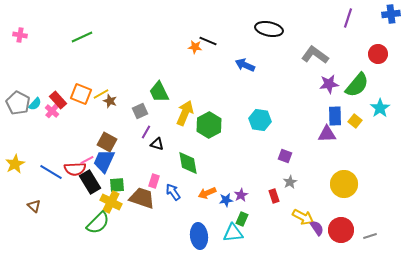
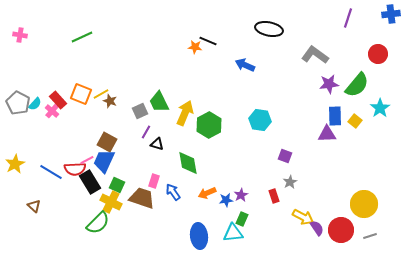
green trapezoid at (159, 92): moved 10 px down
yellow circle at (344, 184): moved 20 px right, 20 px down
green square at (117, 185): rotated 28 degrees clockwise
